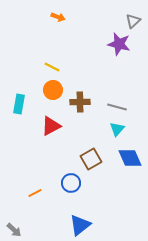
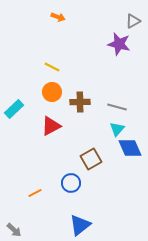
gray triangle: rotated 14 degrees clockwise
orange circle: moved 1 px left, 2 px down
cyan rectangle: moved 5 px left, 5 px down; rotated 36 degrees clockwise
blue diamond: moved 10 px up
